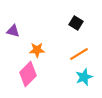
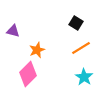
orange star: rotated 21 degrees counterclockwise
orange line: moved 2 px right, 6 px up
cyan star: rotated 18 degrees counterclockwise
